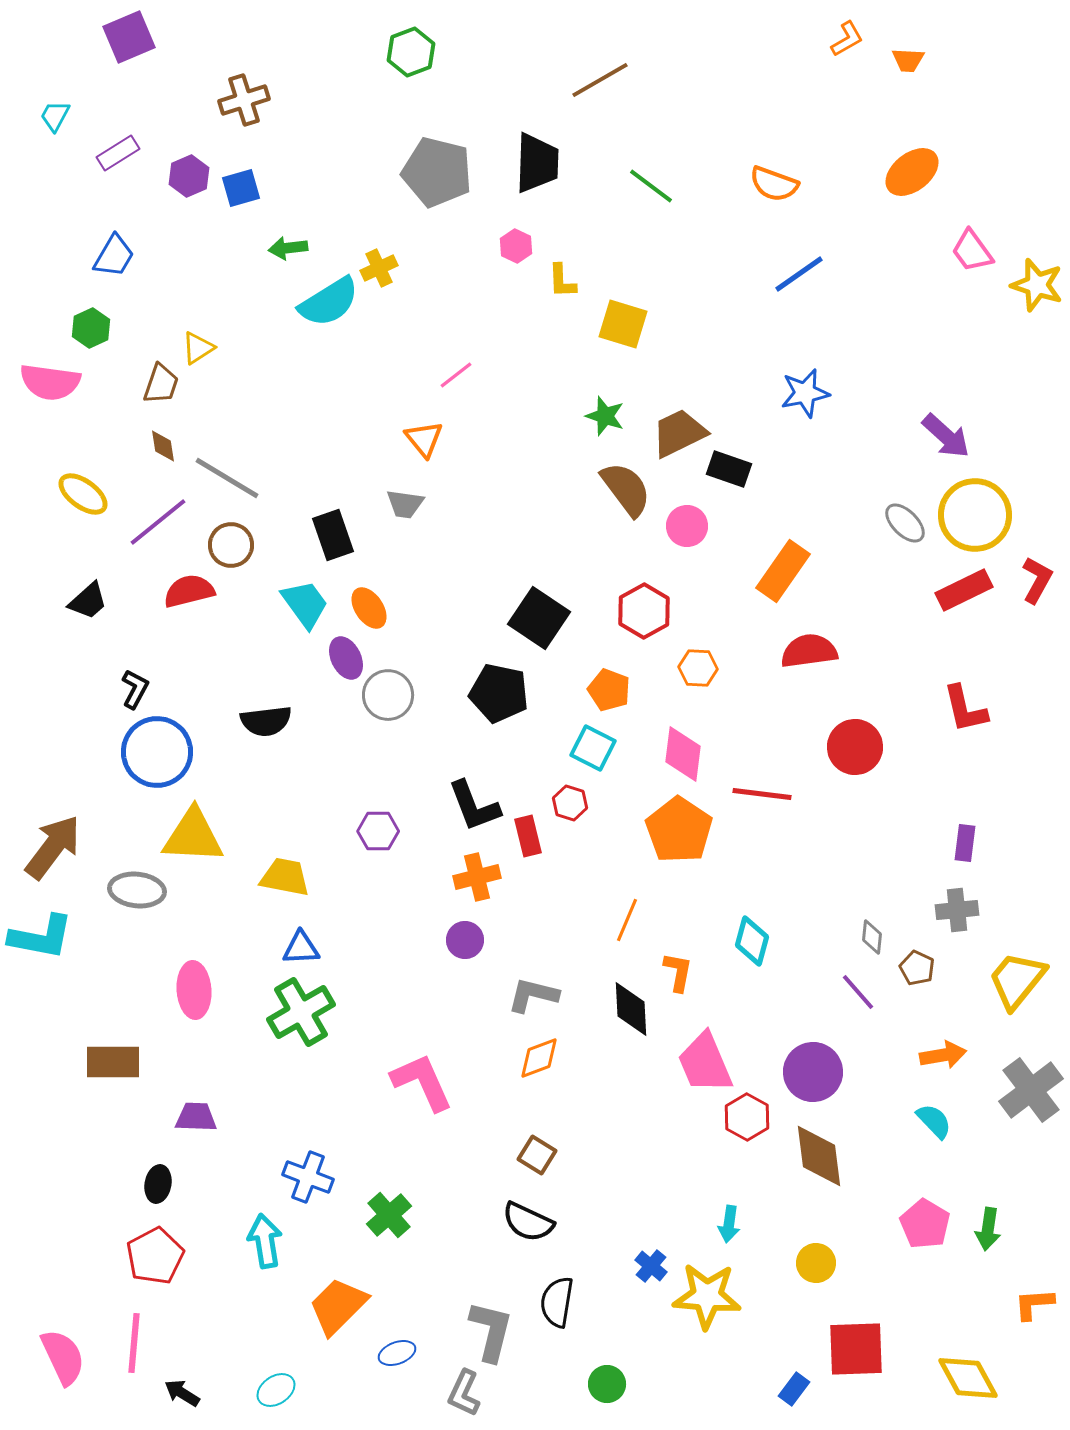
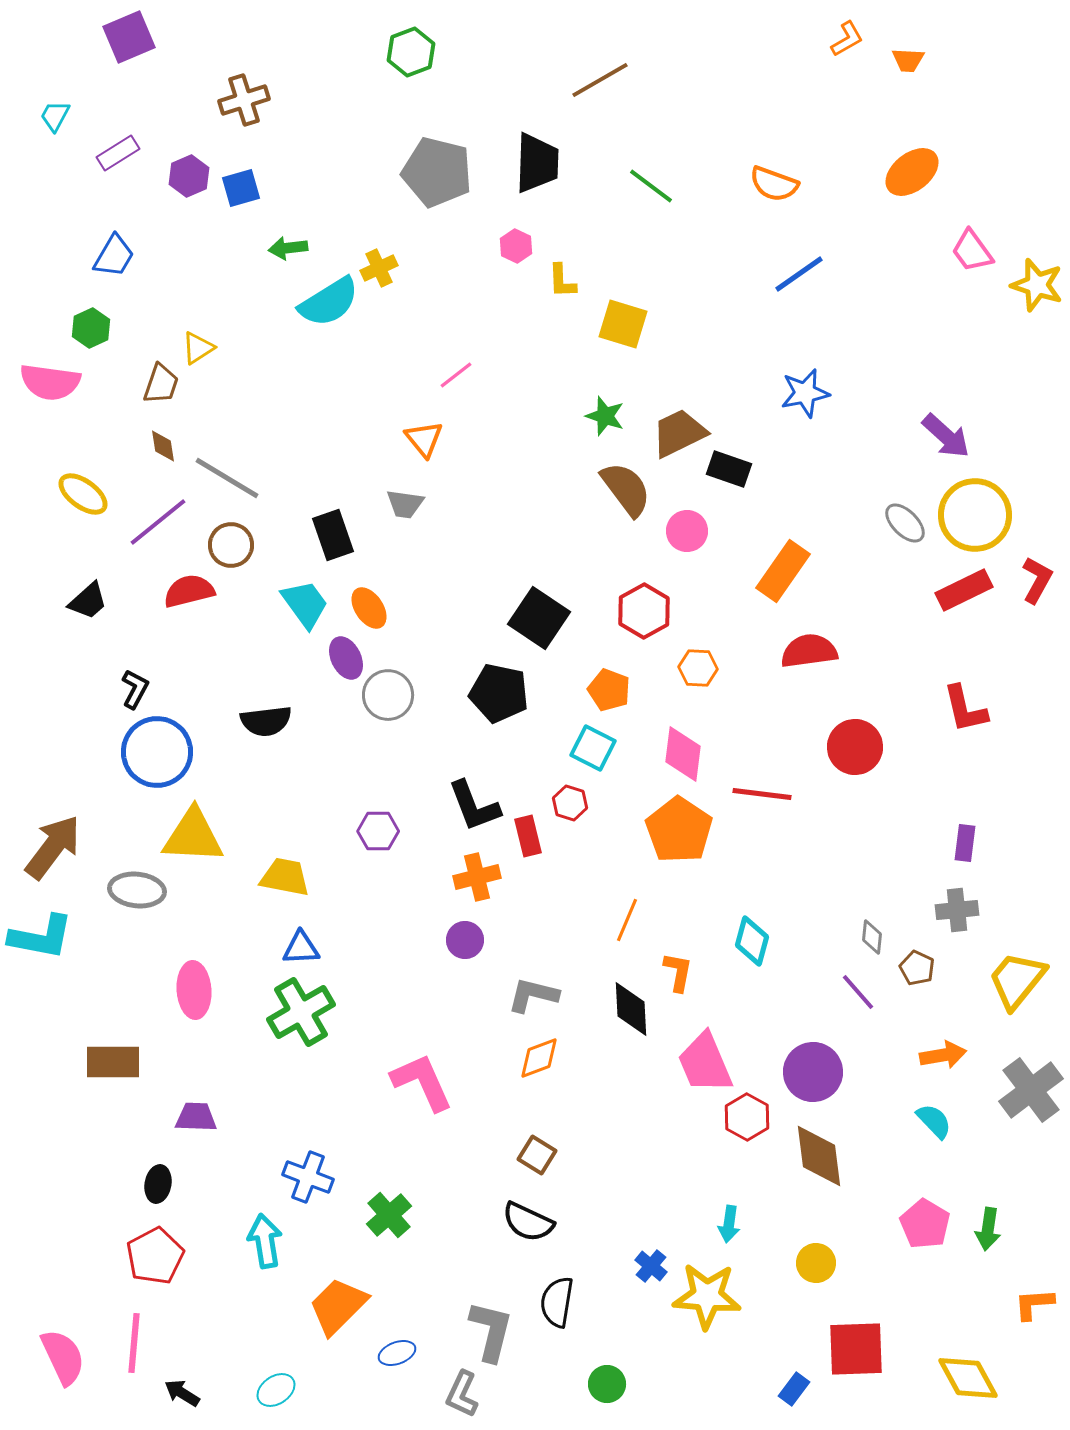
pink circle at (687, 526): moved 5 px down
gray L-shape at (464, 1393): moved 2 px left, 1 px down
